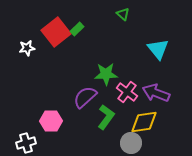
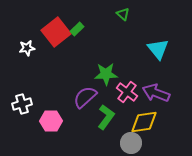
white cross: moved 4 px left, 39 px up
